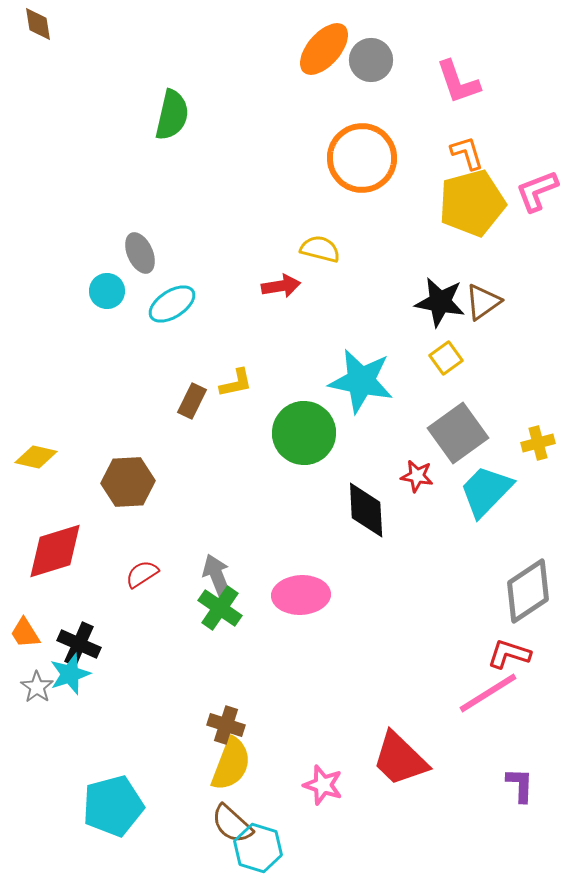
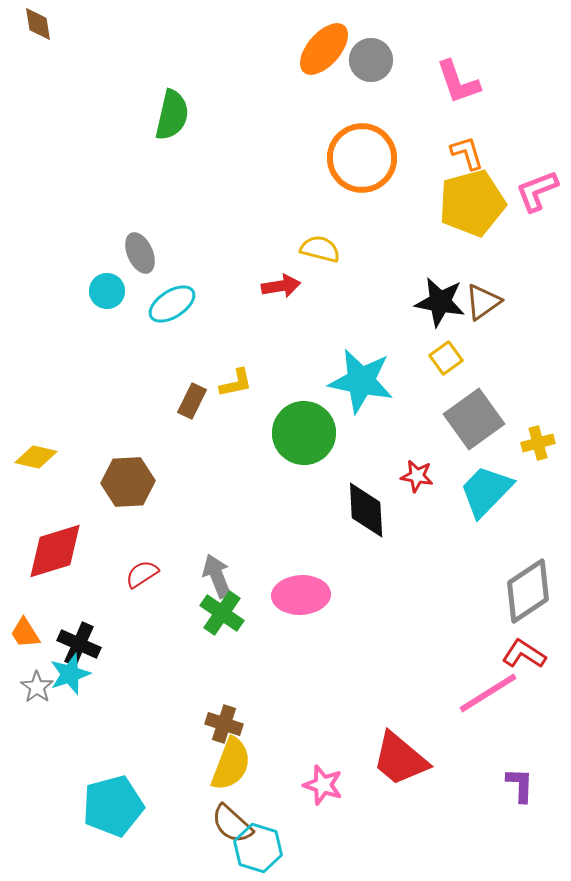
gray square at (458, 433): moved 16 px right, 14 px up
green cross at (220, 608): moved 2 px right, 5 px down
red L-shape at (509, 654): moved 15 px right; rotated 15 degrees clockwise
brown cross at (226, 725): moved 2 px left, 1 px up
red trapezoid at (400, 759): rotated 4 degrees counterclockwise
